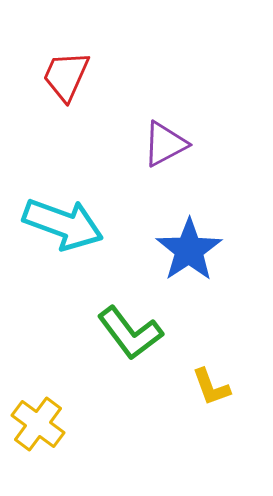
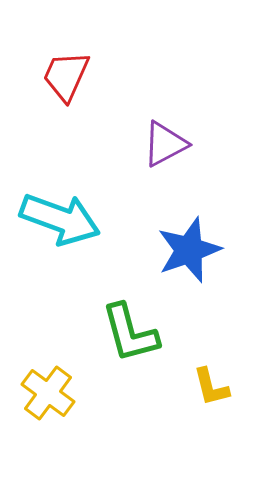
cyan arrow: moved 3 px left, 5 px up
blue star: rotated 14 degrees clockwise
green L-shape: rotated 22 degrees clockwise
yellow L-shape: rotated 6 degrees clockwise
yellow cross: moved 10 px right, 31 px up
